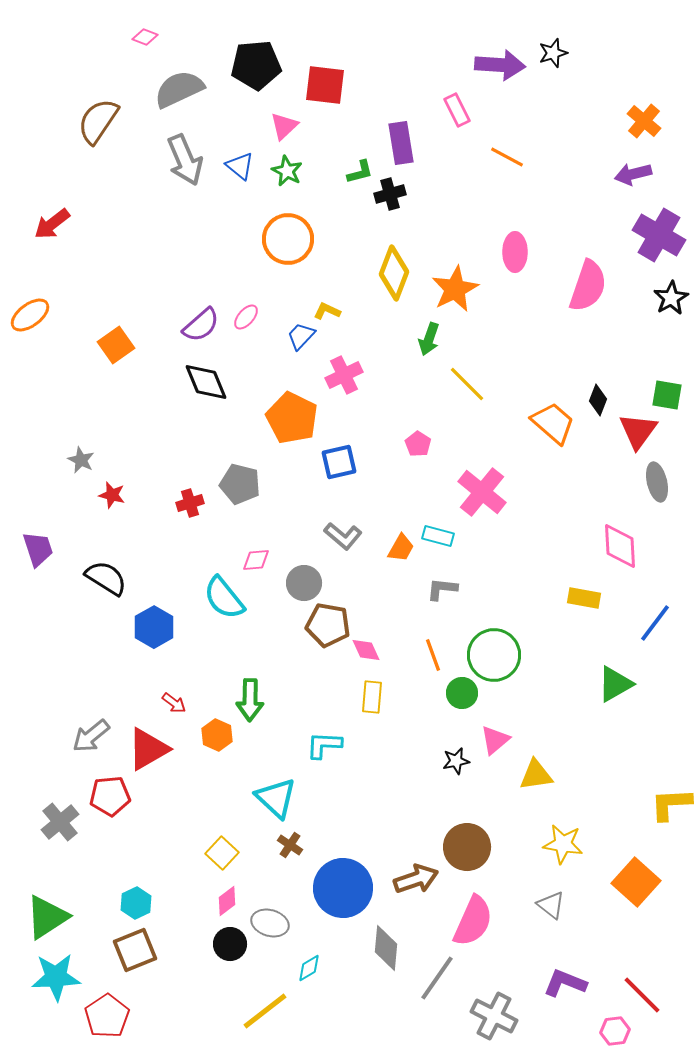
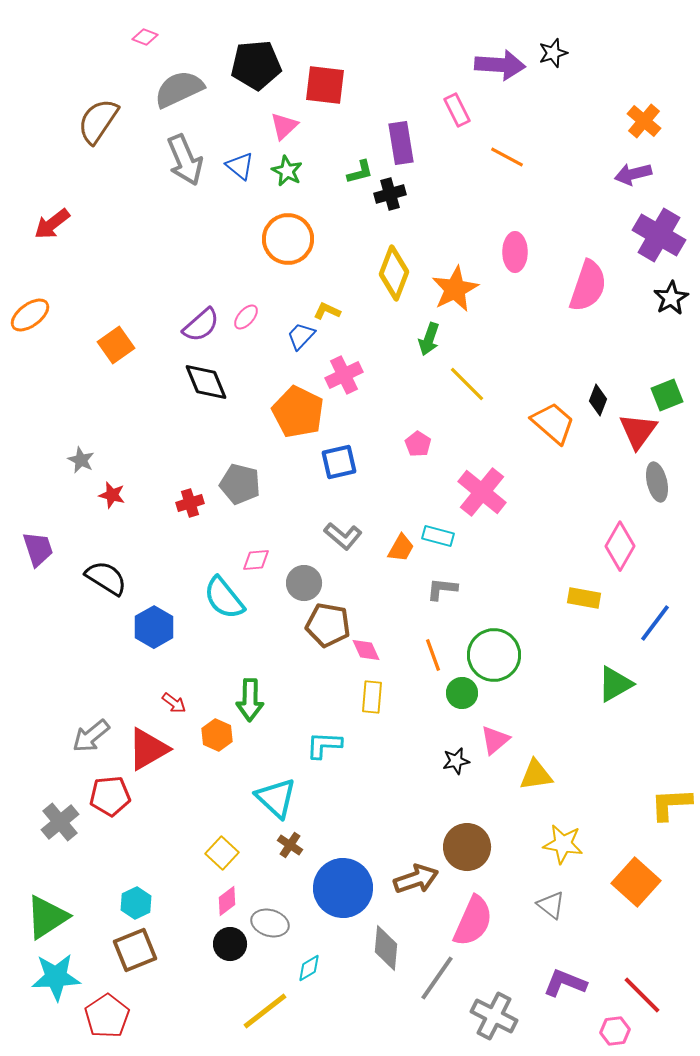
green square at (667, 395): rotated 32 degrees counterclockwise
orange pentagon at (292, 418): moved 6 px right, 6 px up
pink diamond at (620, 546): rotated 33 degrees clockwise
